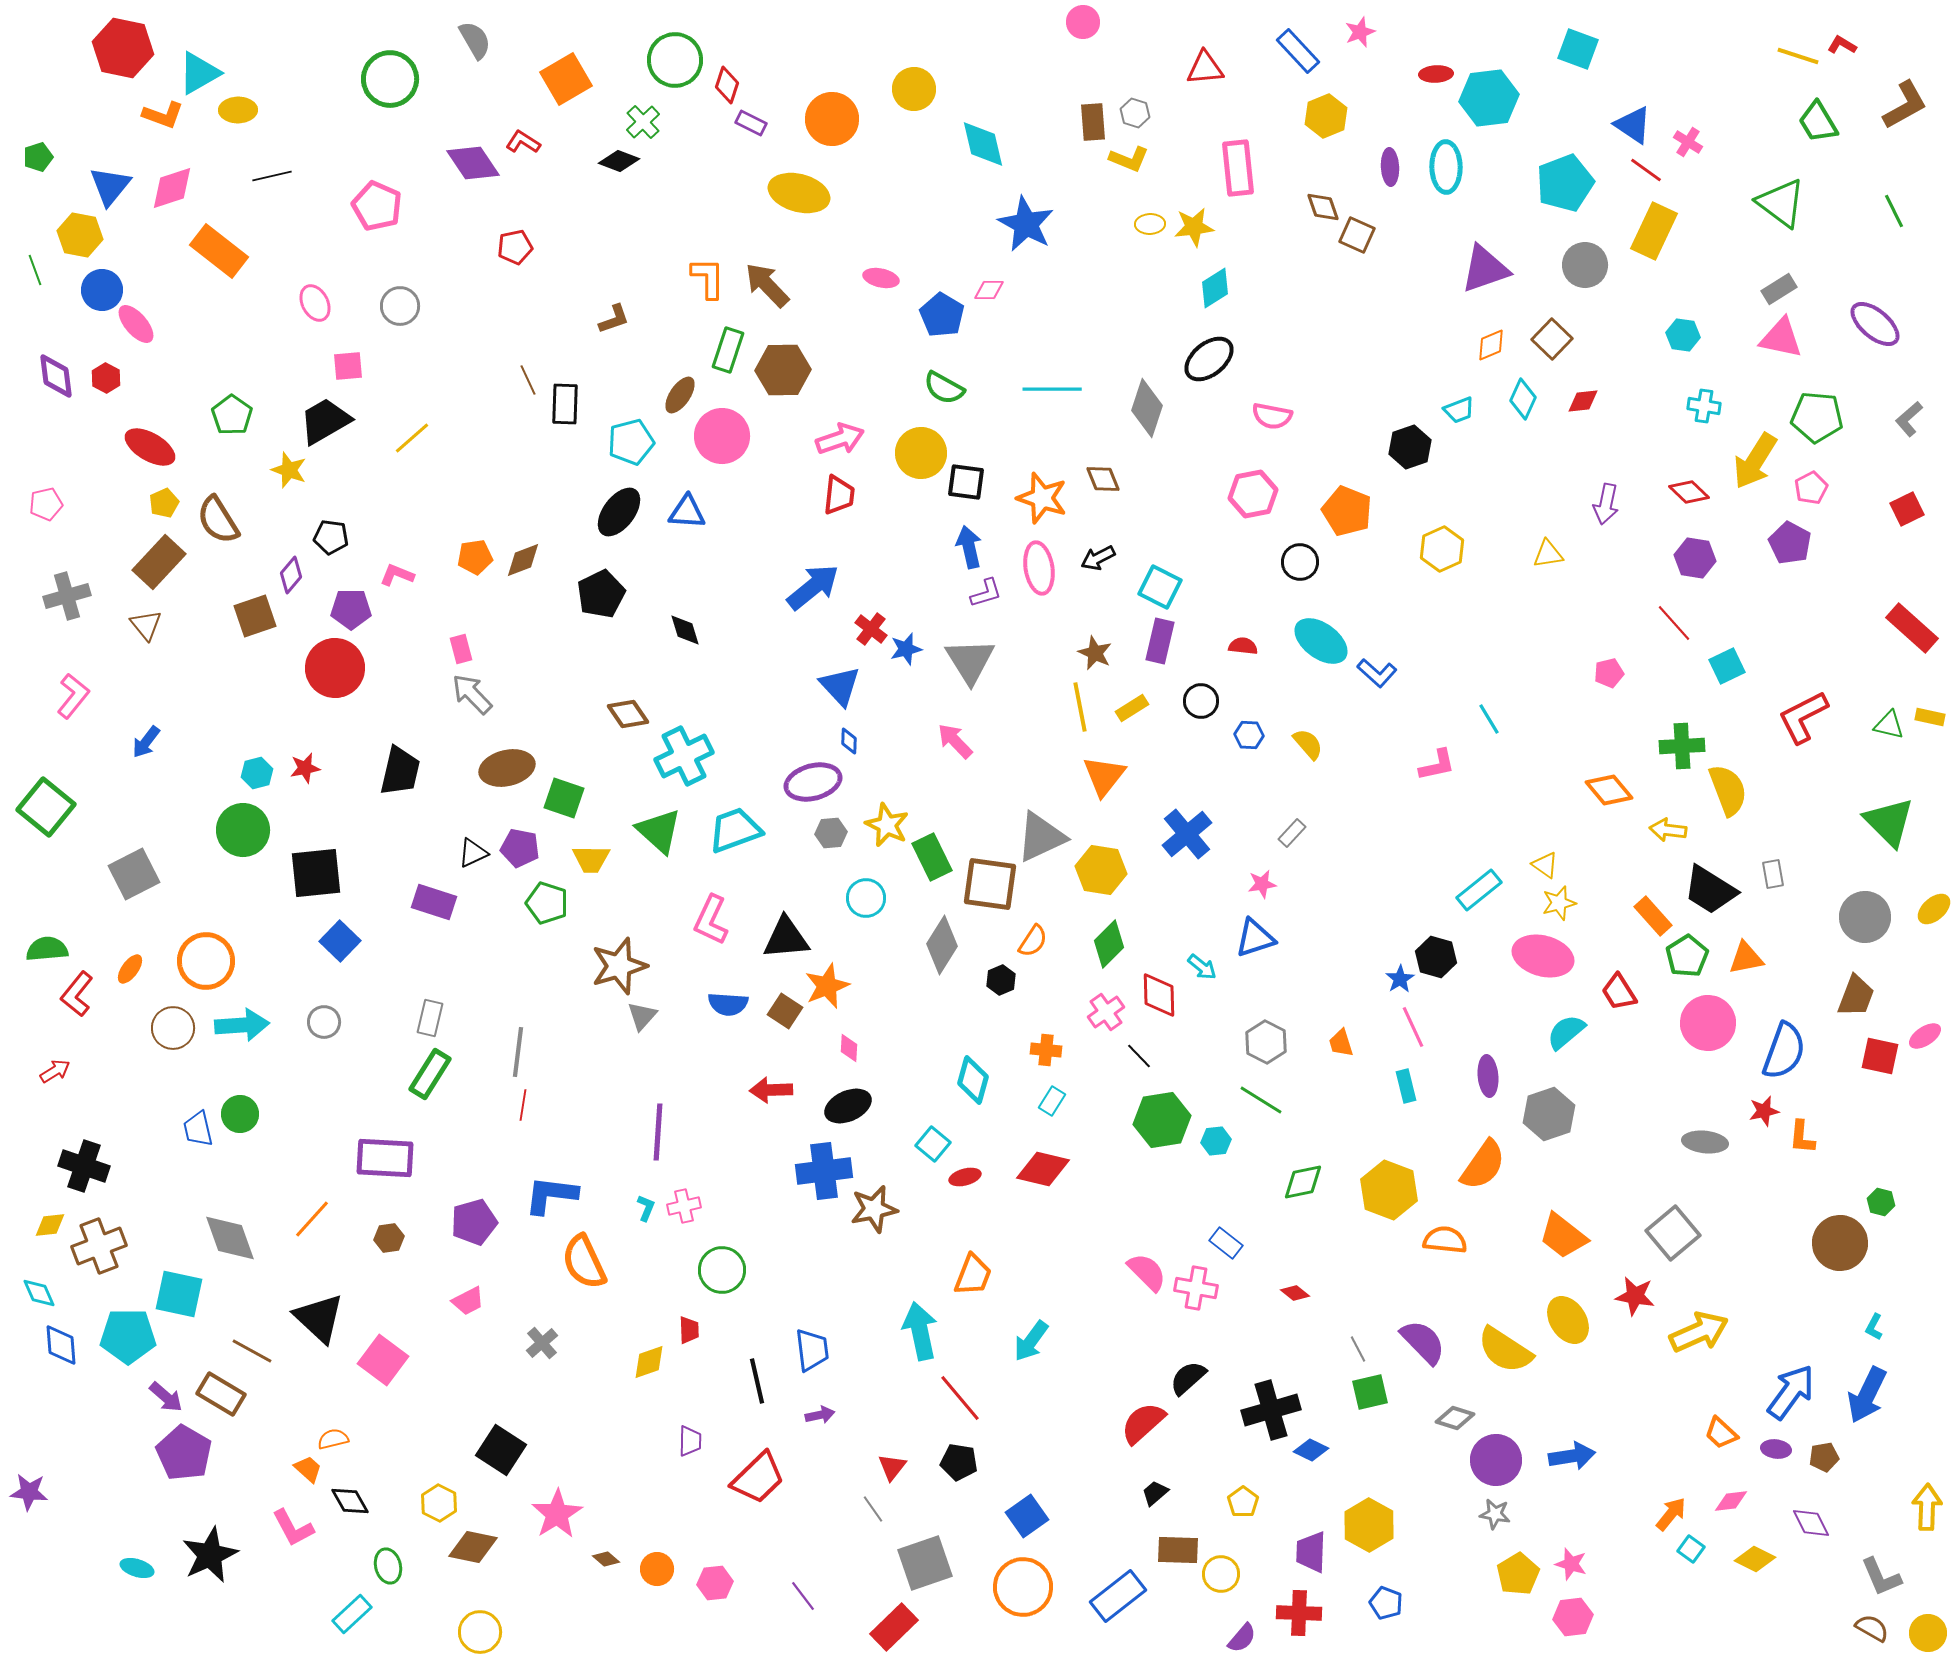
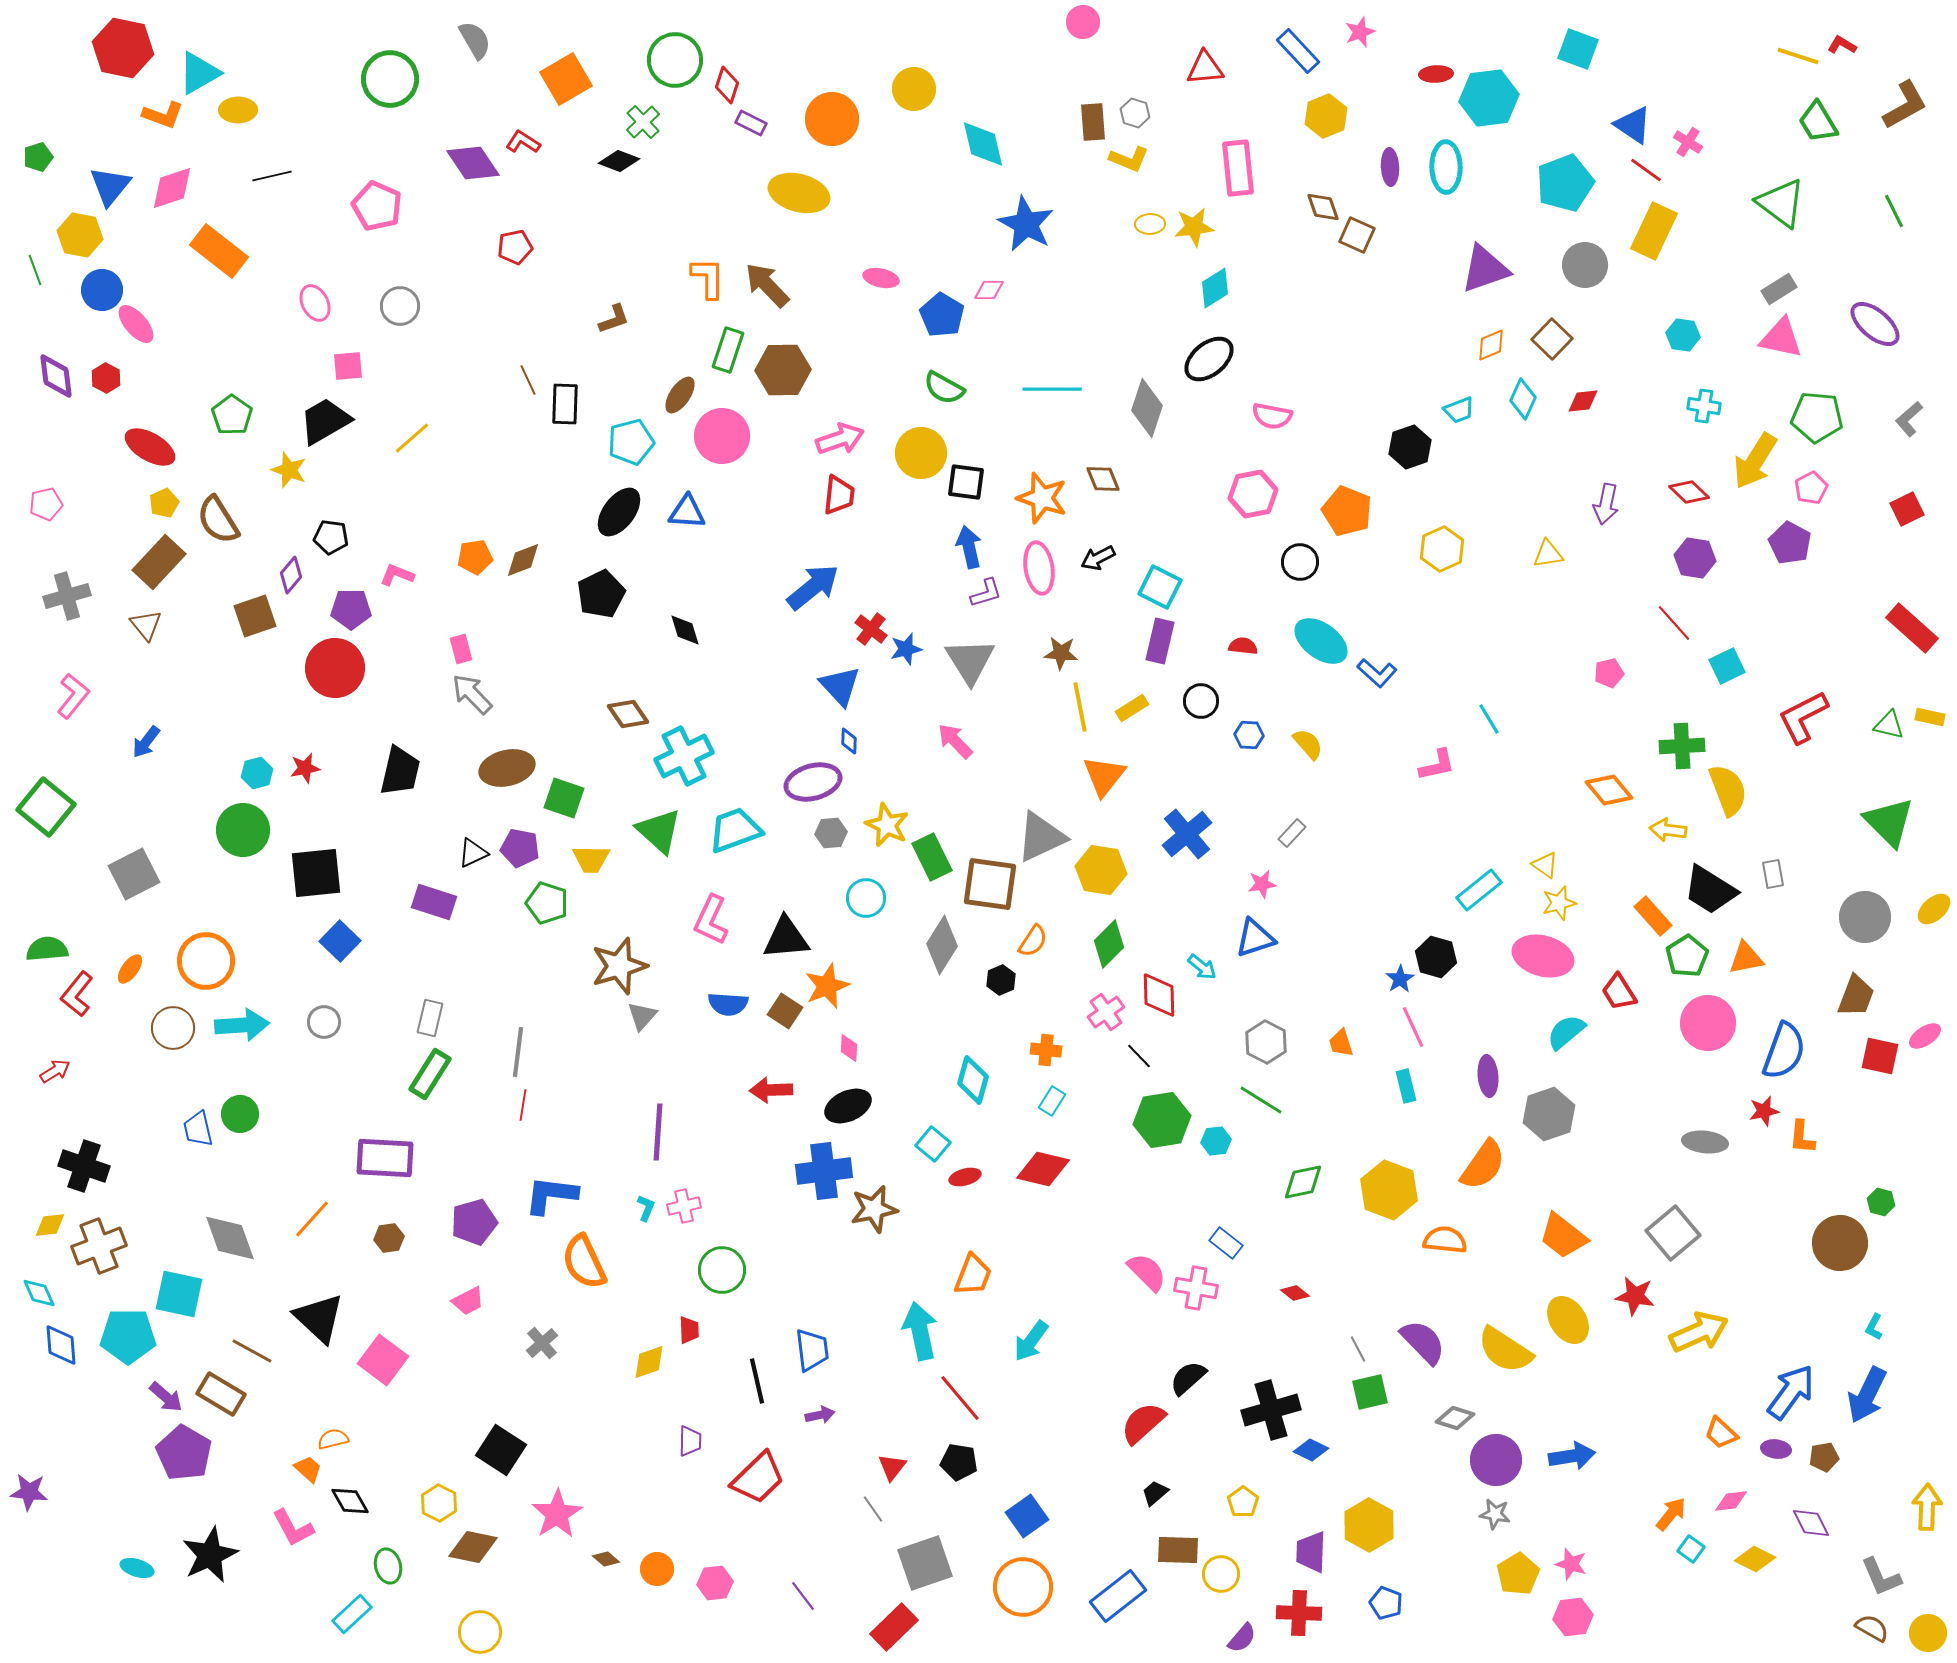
brown star at (1095, 653): moved 34 px left; rotated 20 degrees counterclockwise
